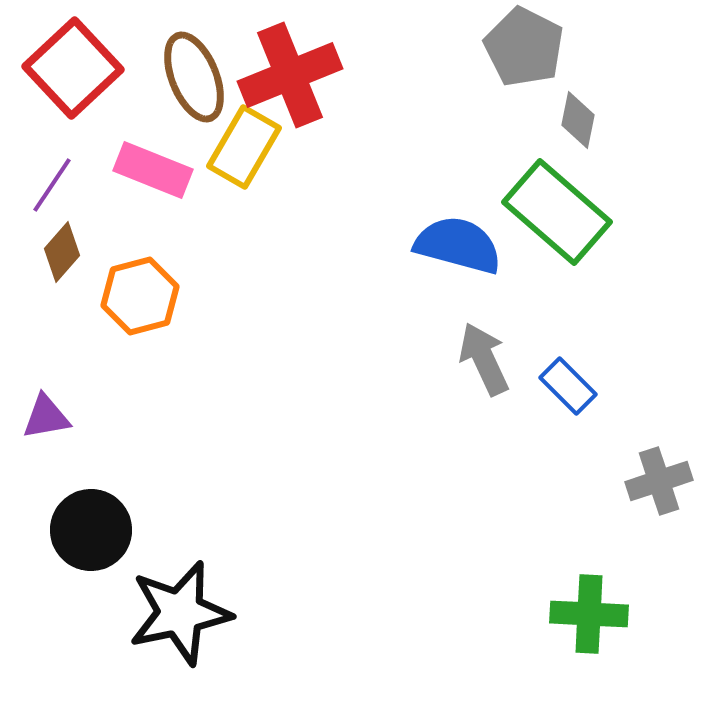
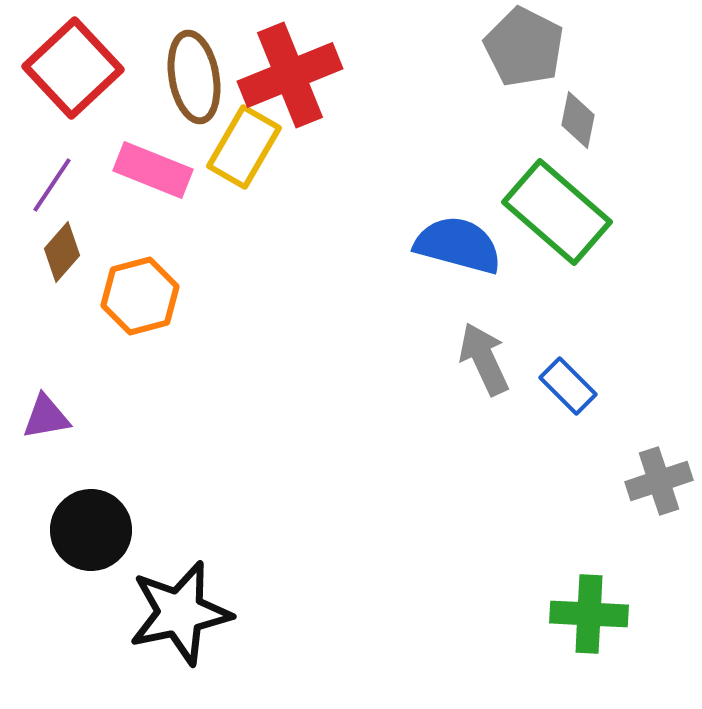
brown ellipse: rotated 12 degrees clockwise
